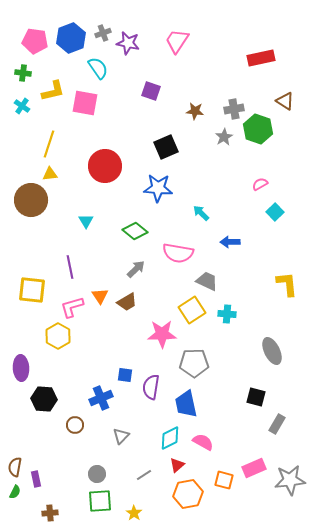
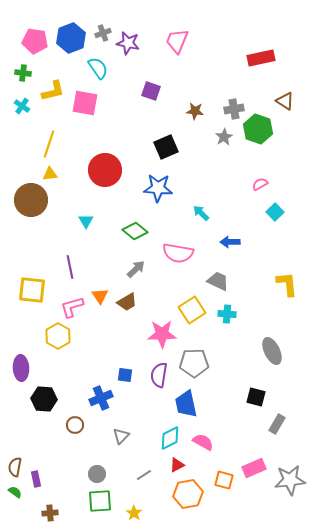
pink trapezoid at (177, 41): rotated 12 degrees counterclockwise
red circle at (105, 166): moved 4 px down
gray trapezoid at (207, 281): moved 11 px right
purple semicircle at (151, 387): moved 8 px right, 12 px up
red triangle at (177, 465): rotated 14 degrees clockwise
green semicircle at (15, 492): rotated 80 degrees counterclockwise
